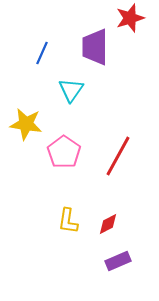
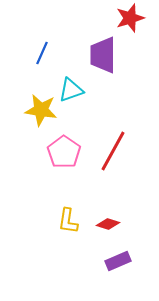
purple trapezoid: moved 8 px right, 8 px down
cyan triangle: rotated 36 degrees clockwise
yellow star: moved 15 px right, 14 px up
red line: moved 5 px left, 5 px up
red diamond: rotated 45 degrees clockwise
